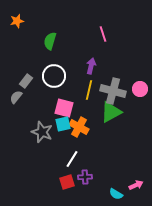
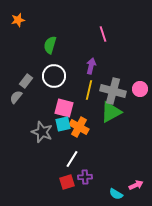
orange star: moved 1 px right, 1 px up
green semicircle: moved 4 px down
